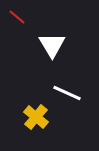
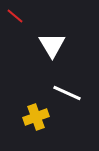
red line: moved 2 px left, 1 px up
yellow cross: rotated 30 degrees clockwise
